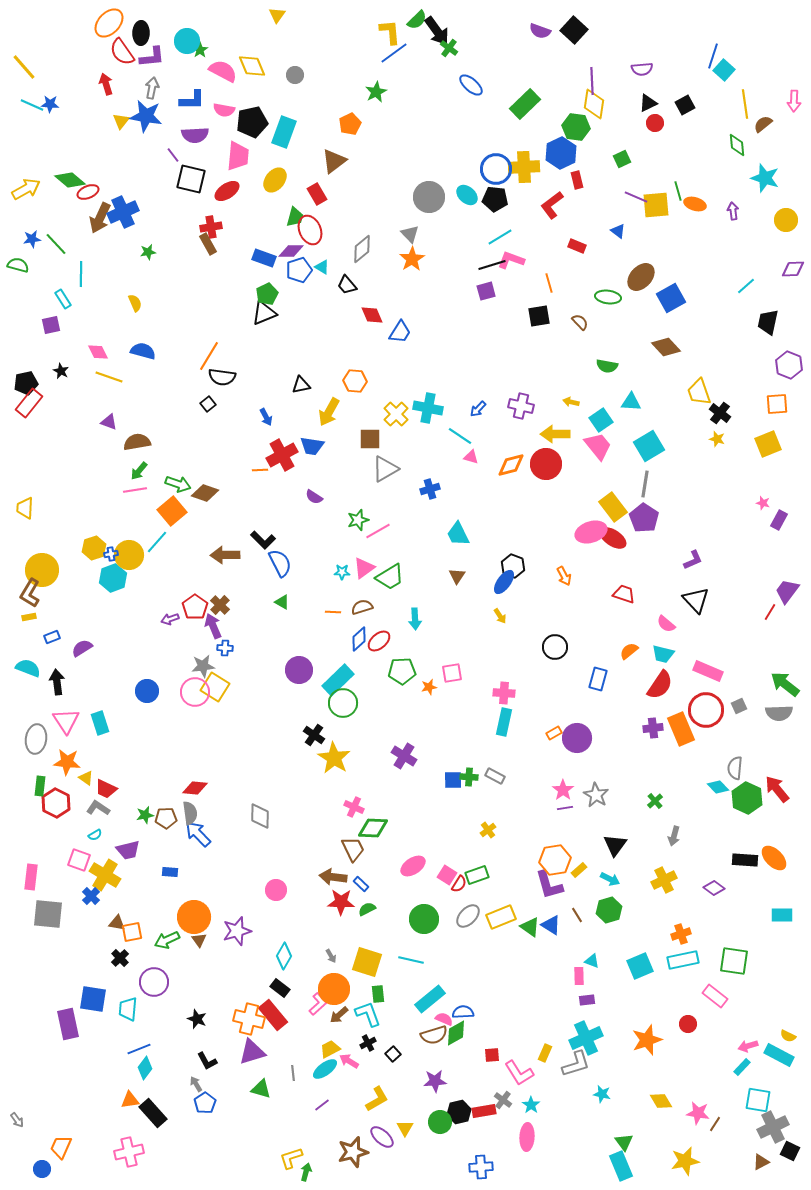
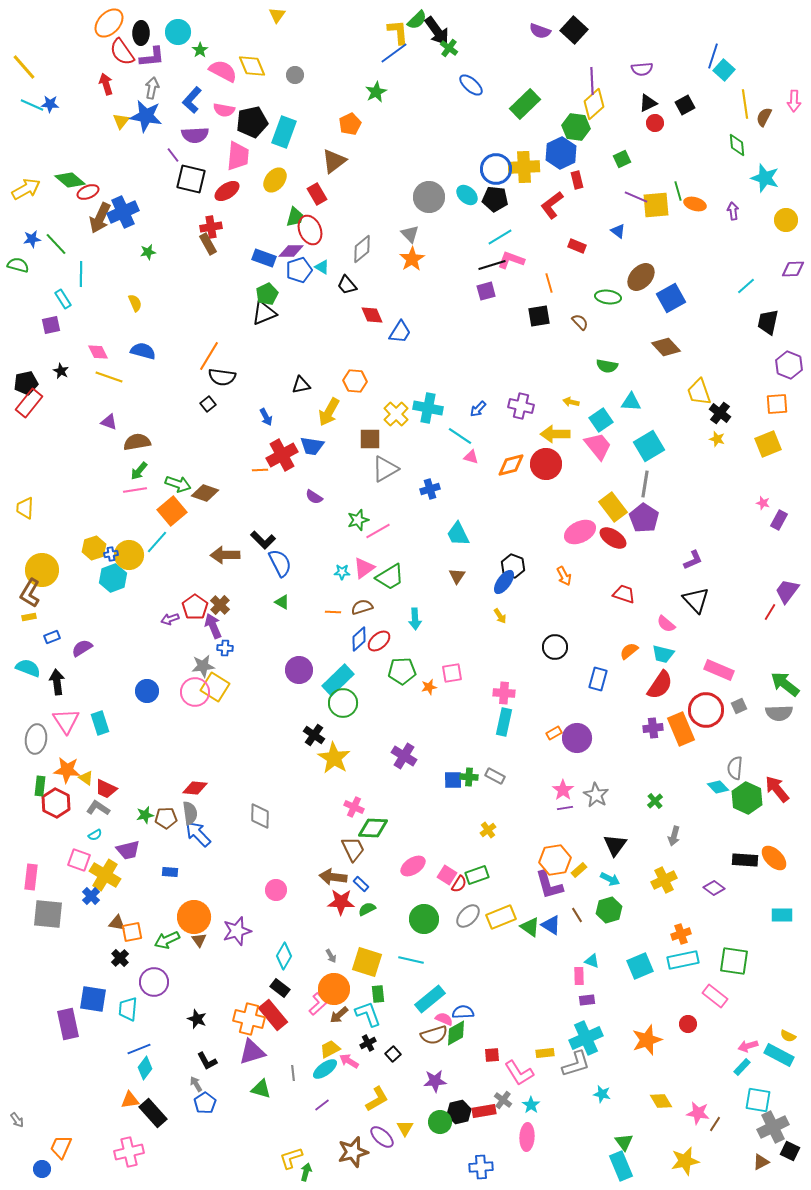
yellow L-shape at (390, 32): moved 8 px right
cyan circle at (187, 41): moved 9 px left, 9 px up
blue L-shape at (192, 100): rotated 132 degrees clockwise
yellow diamond at (594, 104): rotated 40 degrees clockwise
brown semicircle at (763, 124): moved 1 px right, 7 px up; rotated 24 degrees counterclockwise
pink ellipse at (591, 532): moved 11 px left; rotated 8 degrees counterclockwise
pink rectangle at (708, 671): moved 11 px right, 1 px up
orange star at (67, 762): moved 8 px down
yellow rectangle at (545, 1053): rotated 60 degrees clockwise
